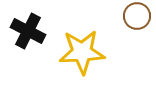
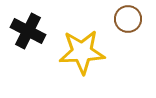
brown circle: moved 9 px left, 3 px down
